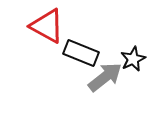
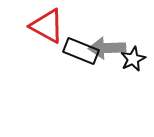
black rectangle: moved 2 px up
gray arrow: moved 2 px right, 29 px up; rotated 144 degrees counterclockwise
